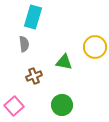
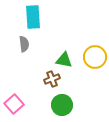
cyan rectangle: rotated 20 degrees counterclockwise
yellow circle: moved 10 px down
green triangle: moved 2 px up
brown cross: moved 18 px right, 3 px down
pink square: moved 2 px up
